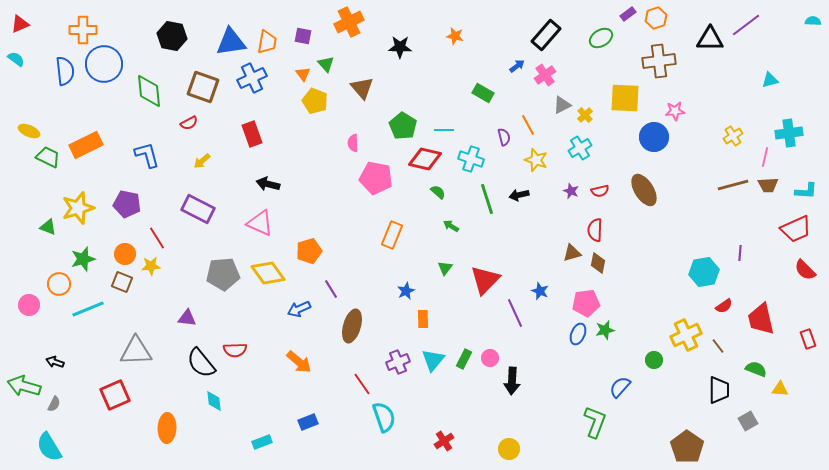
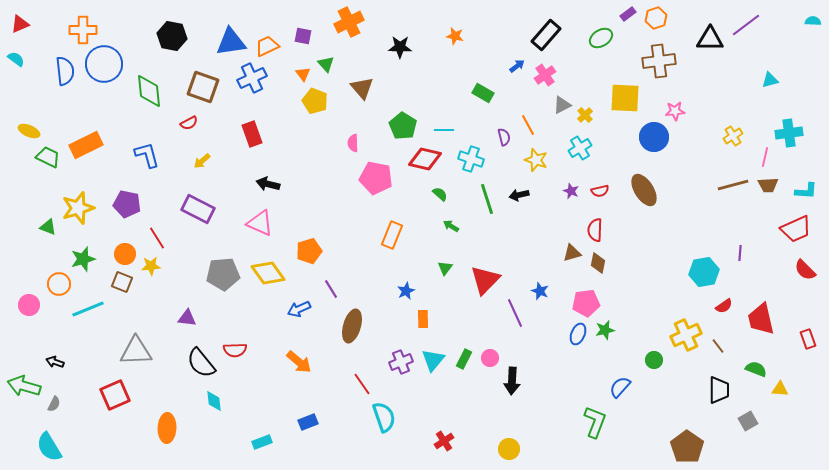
orange trapezoid at (267, 42): moved 4 px down; rotated 125 degrees counterclockwise
green semicircle at (438, 192): moved 2 px right, 2 px down
purple cross at (398, 362): moved 3 px right
